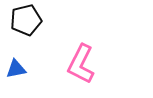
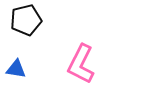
blue triangle: rotated 20 degrees clockwise
